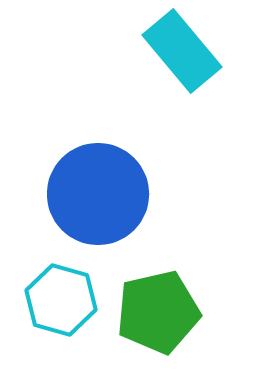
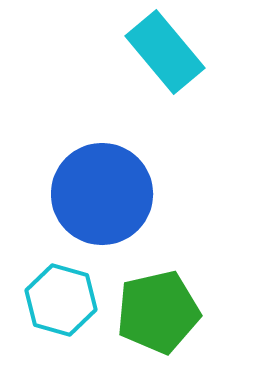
cyan rectangle: moved 17 px left, 1 px down
blue circle: moved 4 px right
